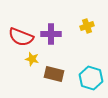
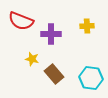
yellow cross: rotated 16 degrees clockwise
red semicircle: moved 16 px up
brown rectangle: rotated 36 degrees clockwise
cyan hexagon: rotated 10 degrees counterclockwise
